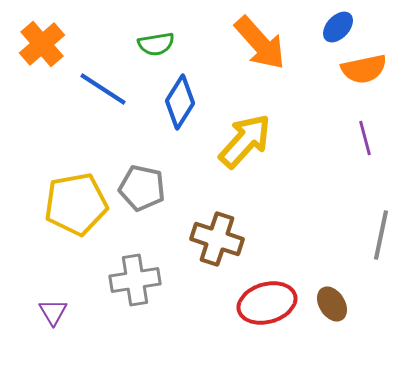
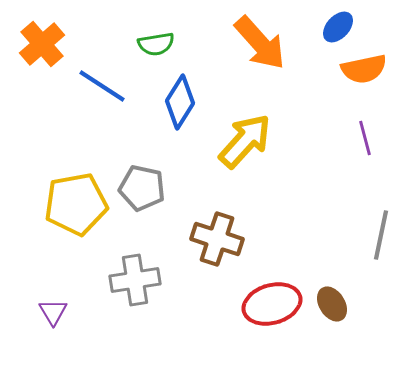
blue line: moved 1 px left, 3 px up
red ellipse: moved 5 px right, 1 px down
